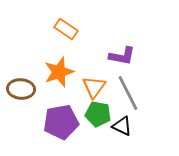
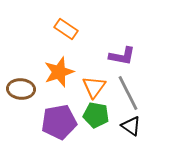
green pentagon: moved 2 px left, 1 px down
purple pentagon: moved 2 px left
black triangle: moved 9 px right; rotated 10 degrees clockwise
